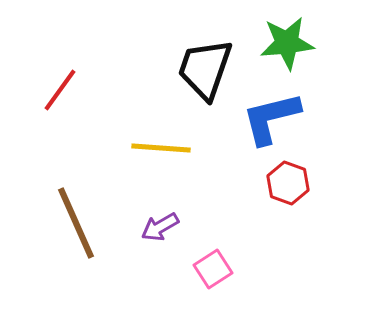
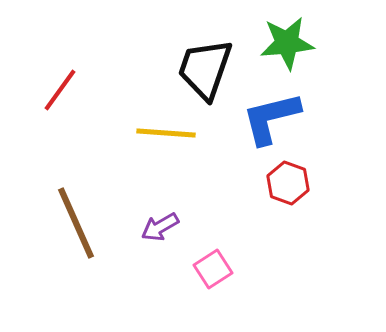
yellow line: moved 5 px right, 15 px up
